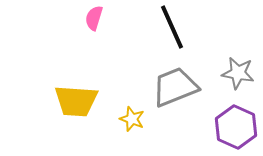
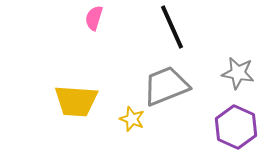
gray trapezoid: moved 9 px left, 1 px up
